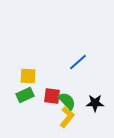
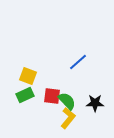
yellow square: rotated 18 degrees clockwise
yellow L-shape: moved 1 px right, 1 px down
